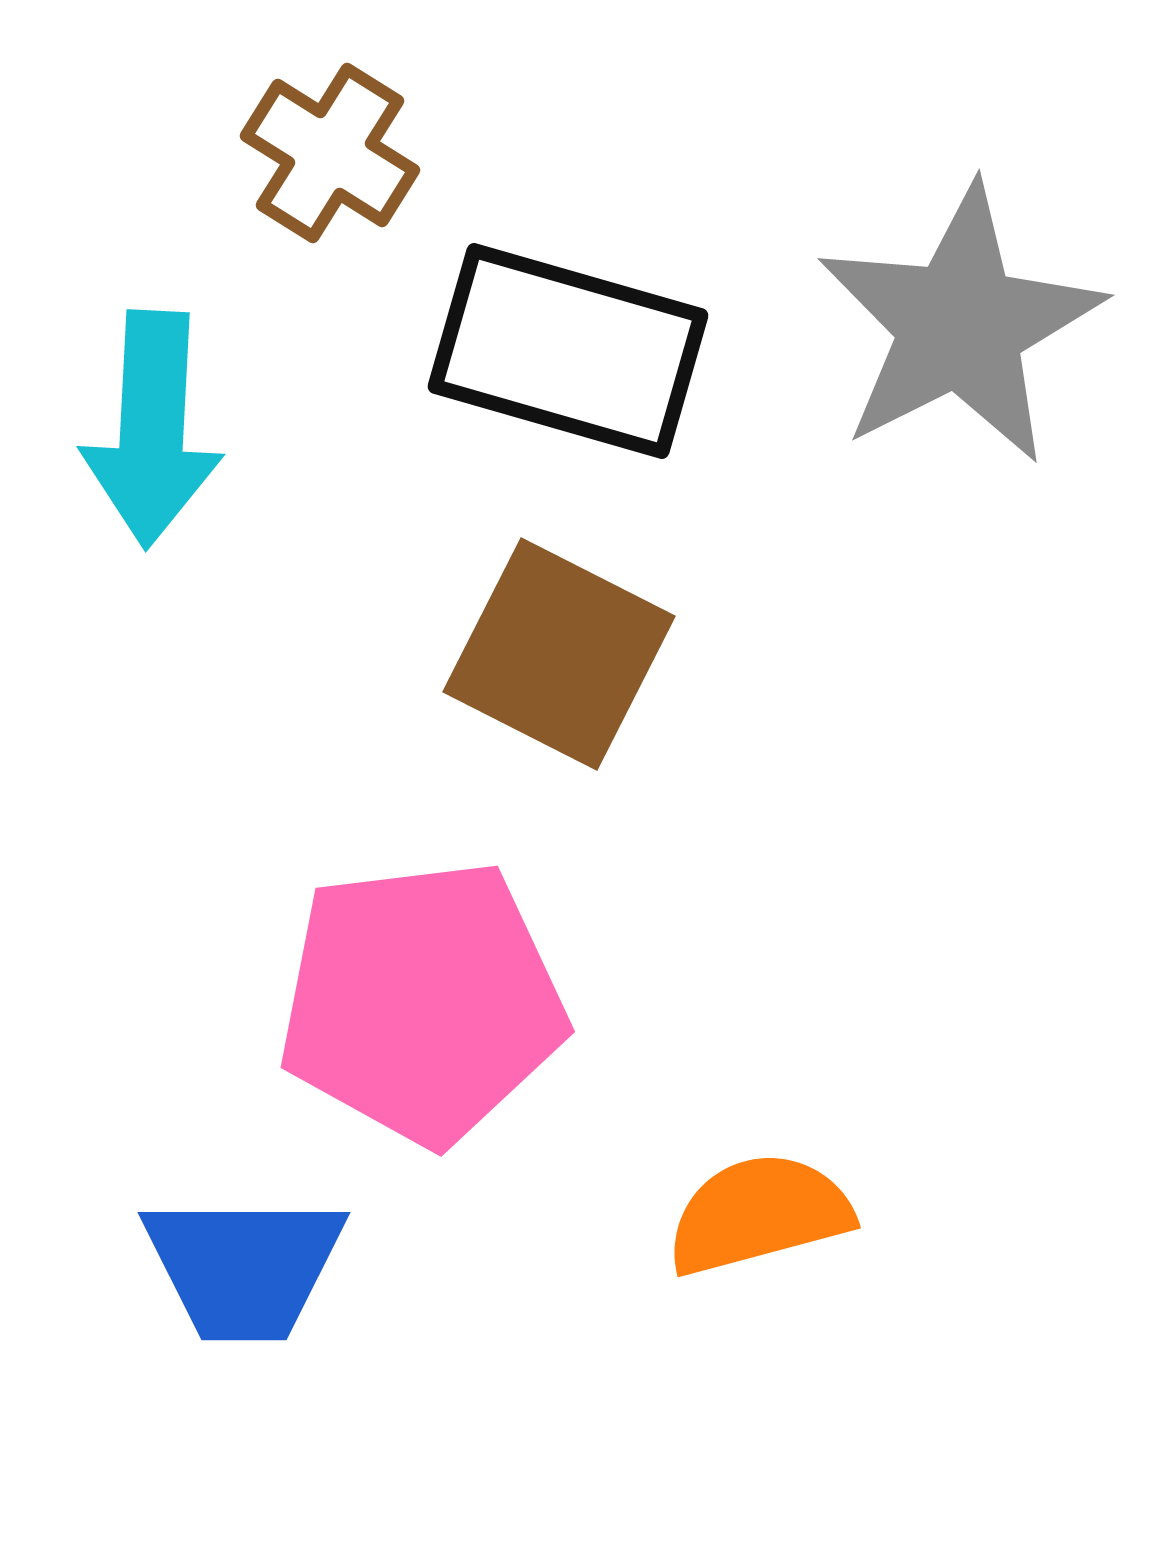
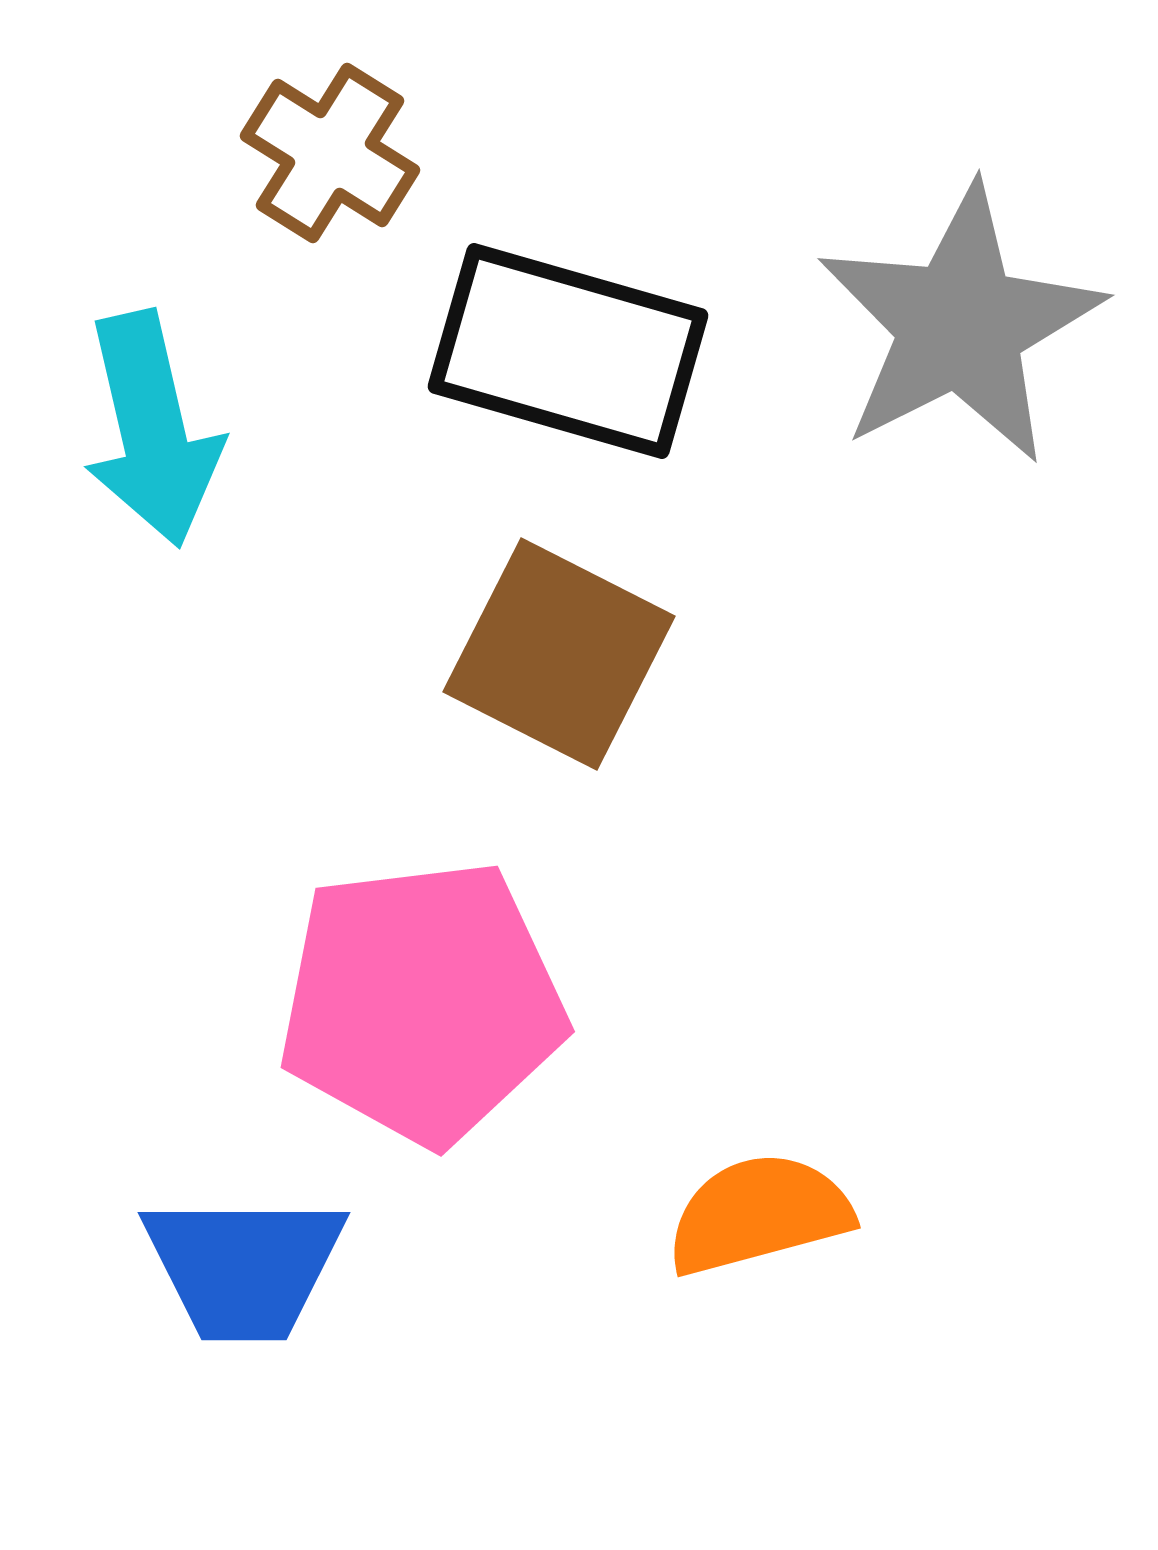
cyan arrow: rotated 16 degrees counterclockwise
